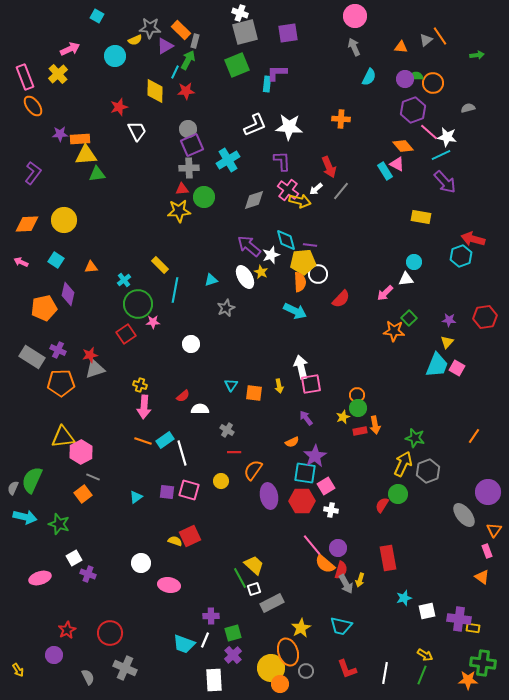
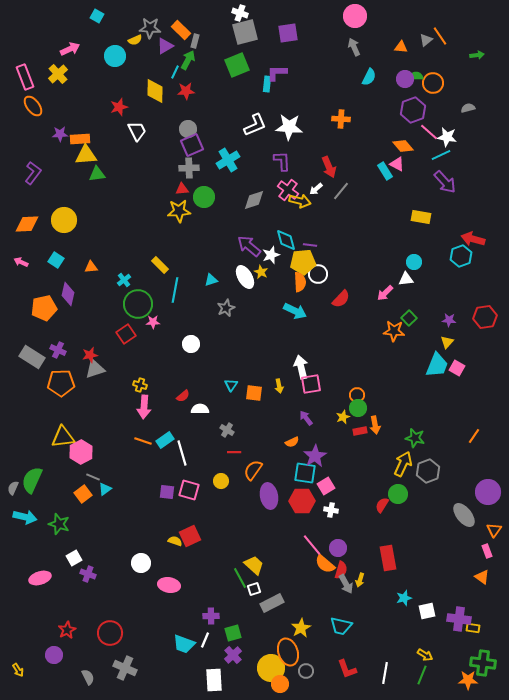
cyan triangle at (136, 497): moved 31 px left, 8 px up
